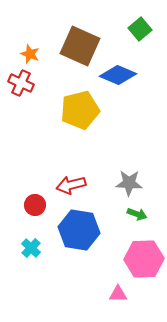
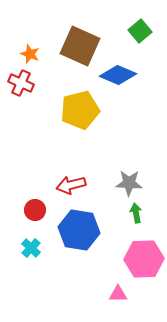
green square: moved 2 px down
red circle: moved 5 px down
green arrow: moved 1 px left, 1 px up; rotated 120 degrees counterclockwise
